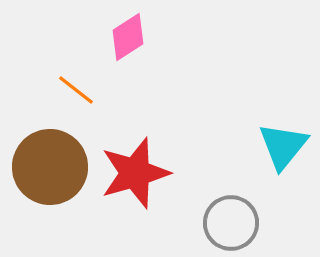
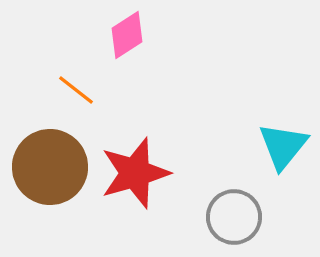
pink diamond: moved 1 px left, 2 px up
gray circle: moved 3 px right, 6 px up
